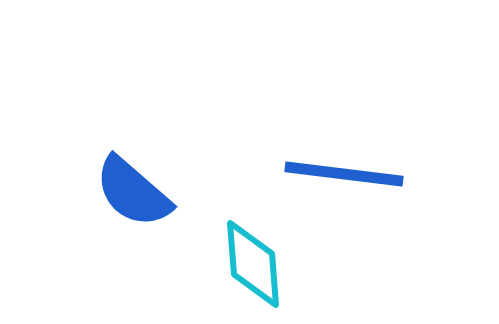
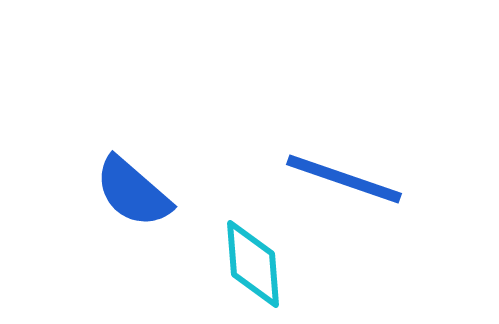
blue line: moved 5 px down; rotated 12 degrees clockwise
